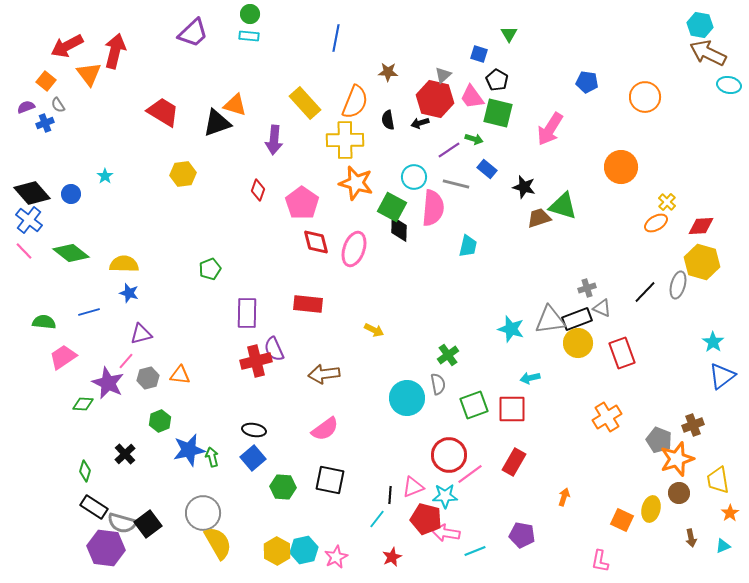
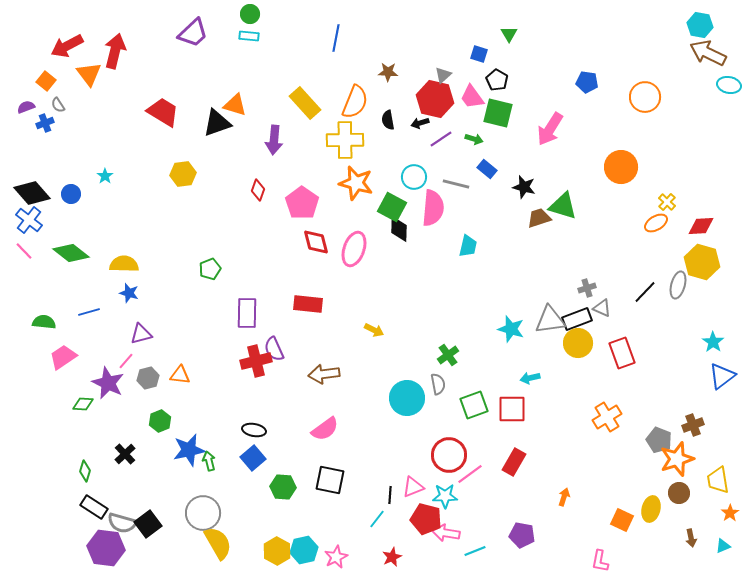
purple line at (449, 150): moved 8 px left, 11 px up
green arrow at (212, 457): moved 3 px left, 4 px down
